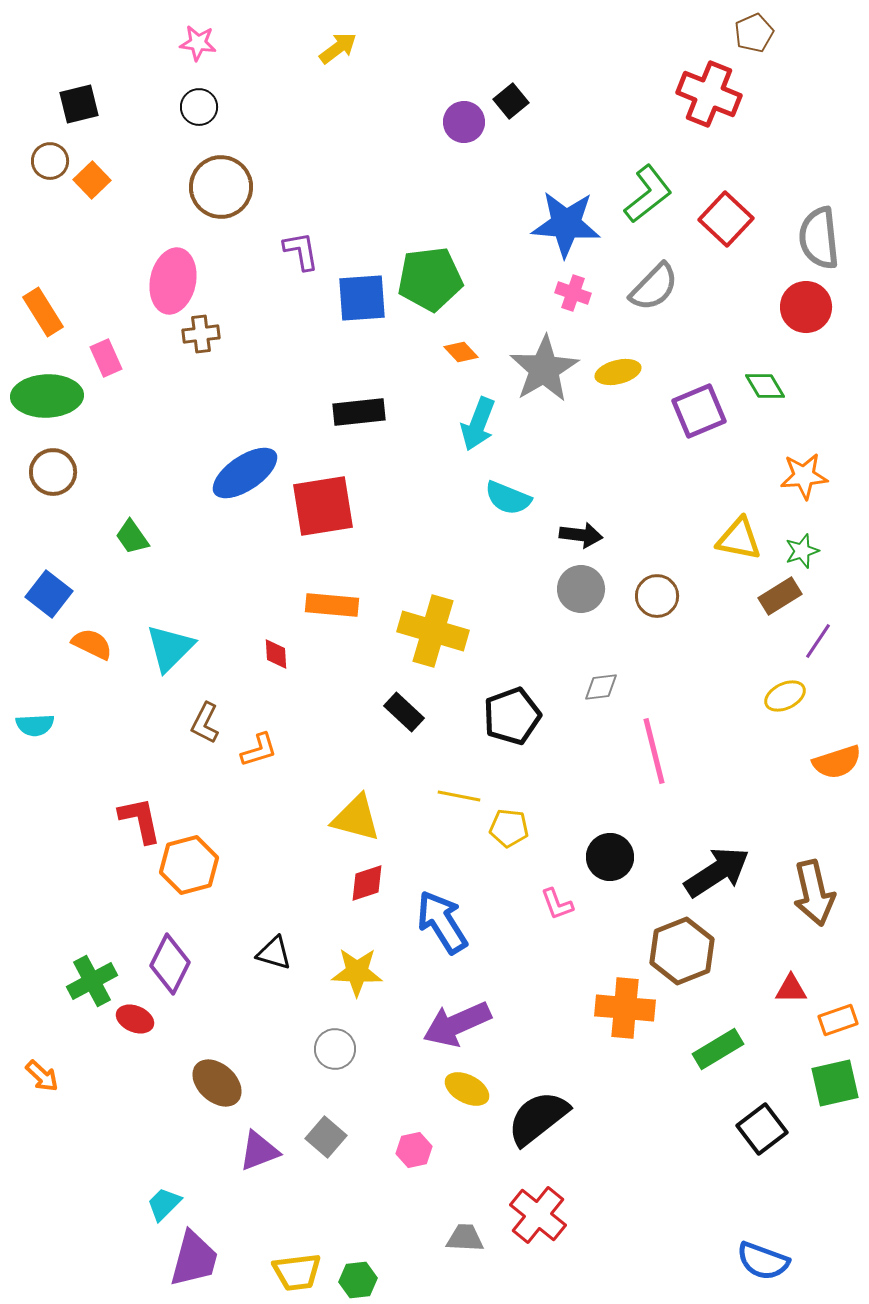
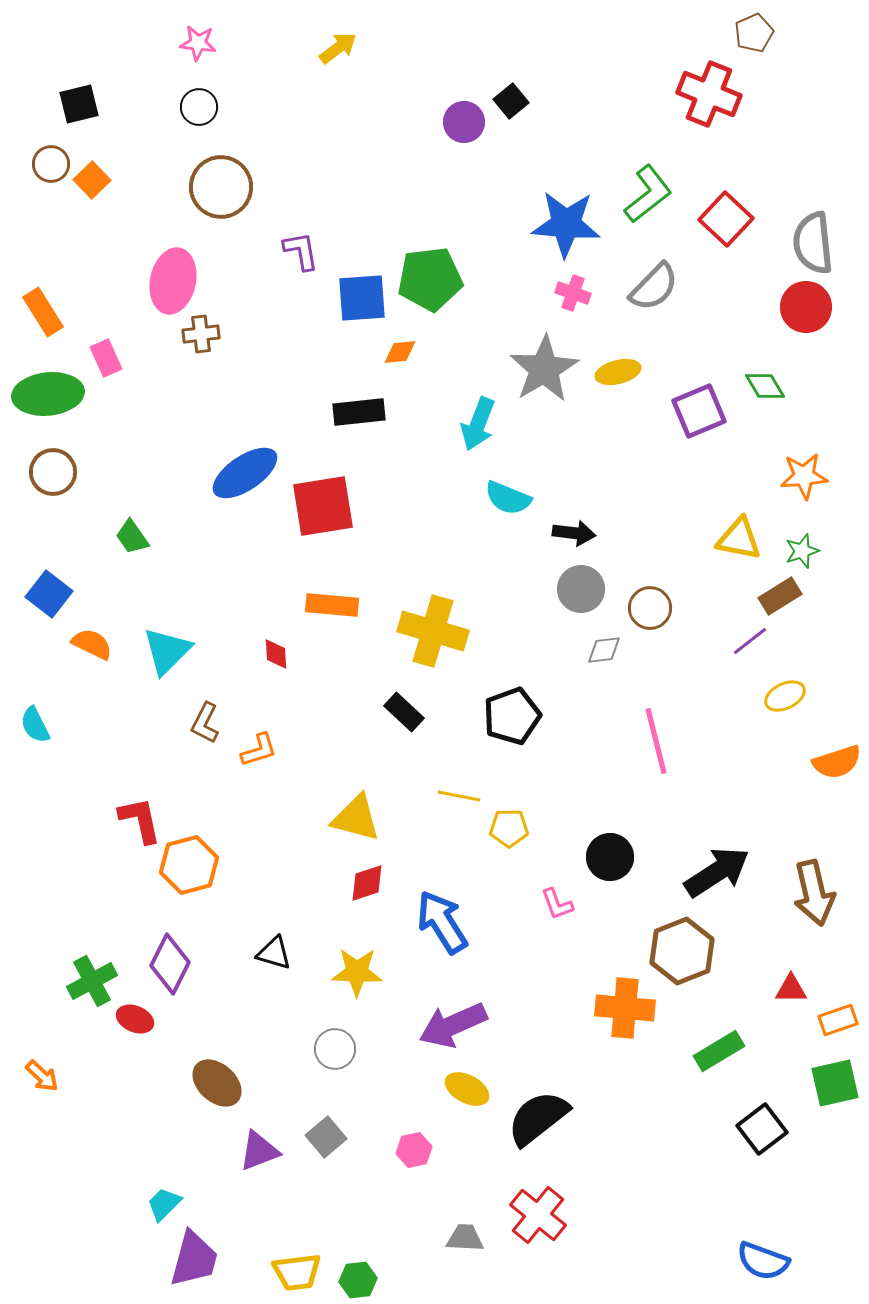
brown circle at (50, 161): moved 1 px right, 3 px down
gray semicircle at (819, 238): moved 6 px left, 5 px down
orange diamond at (461, 352): moved 61 px left; rotated 52 degrees counterclockwise
green ellipse at (47, 396): moved 1 px right, 2 px up; rotated 4 degrees counterclockwise
black arrow at (581, 535): moved 7 px left, 2 px up
brown circle at (657, 596): moved 7 px left, 12 px down
purple line at (818, 641): moved 68 px left; rotated 18 degrees clockwise
cyan triangle at (170, 648): moved 3 px left, 3 px down
gray diamond at (601, 687): moved 3 px right, 37 px up
cyan semicircle at (35, 725): rotated 66 degrees clockwise
pink line at (654, 751): moved 2 px right, 10 px up
yellow pentagon at (509, 828): rotated 6 degrees counterclockwise
purple arrow at (457, 1024): moved 4 px left, 1 px down
green rectangle at (718, 1049): moved 1 px right, 2 px down
gray square at (326, 1137): rotated 9 degrees clockwise
